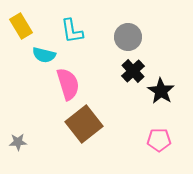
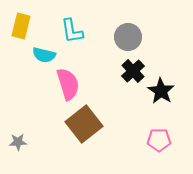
yellow rectangle: rotated 45 degrees clockwise
